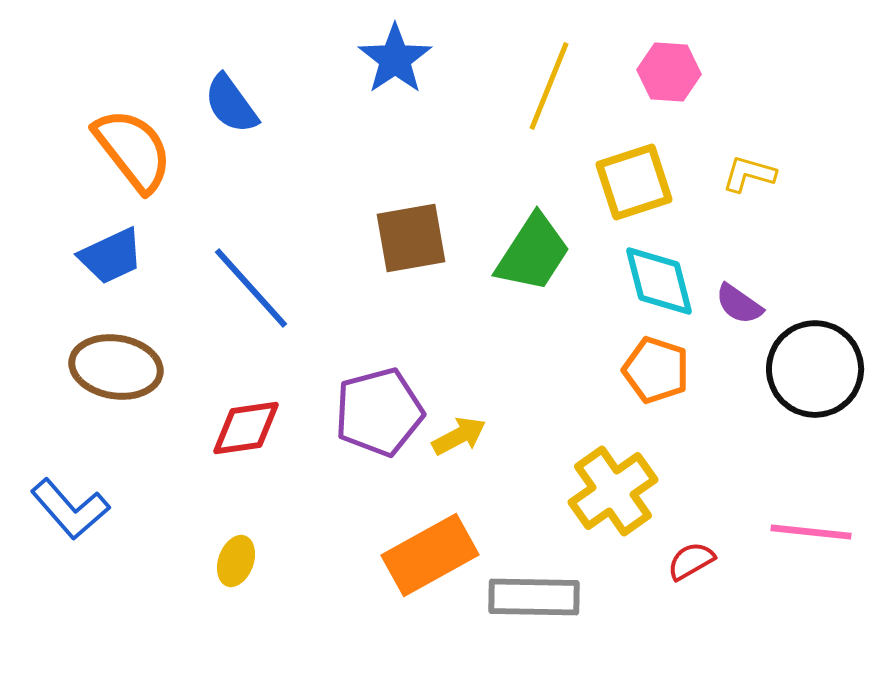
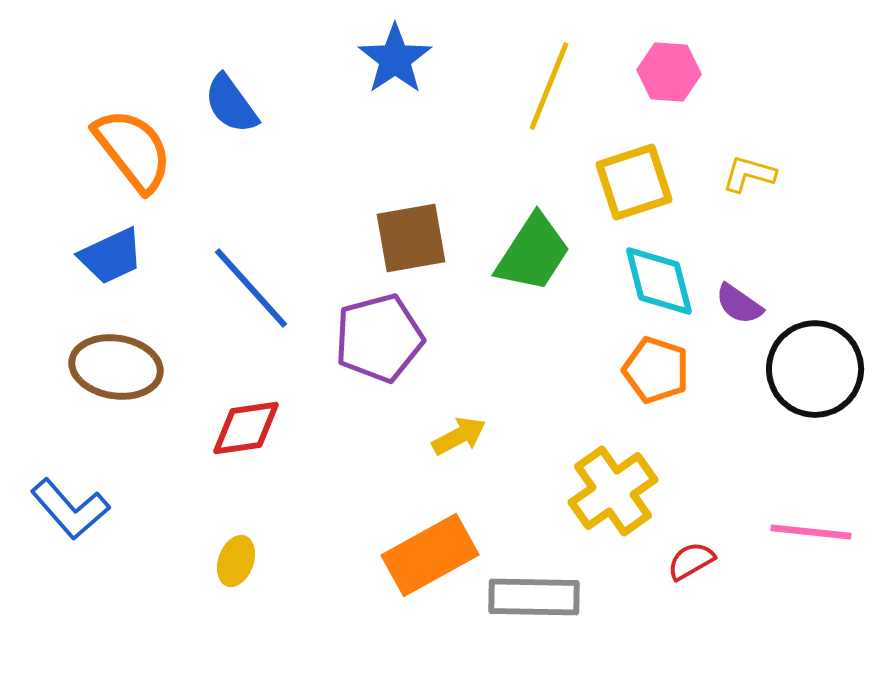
purple pentagon: moved 74 px up
